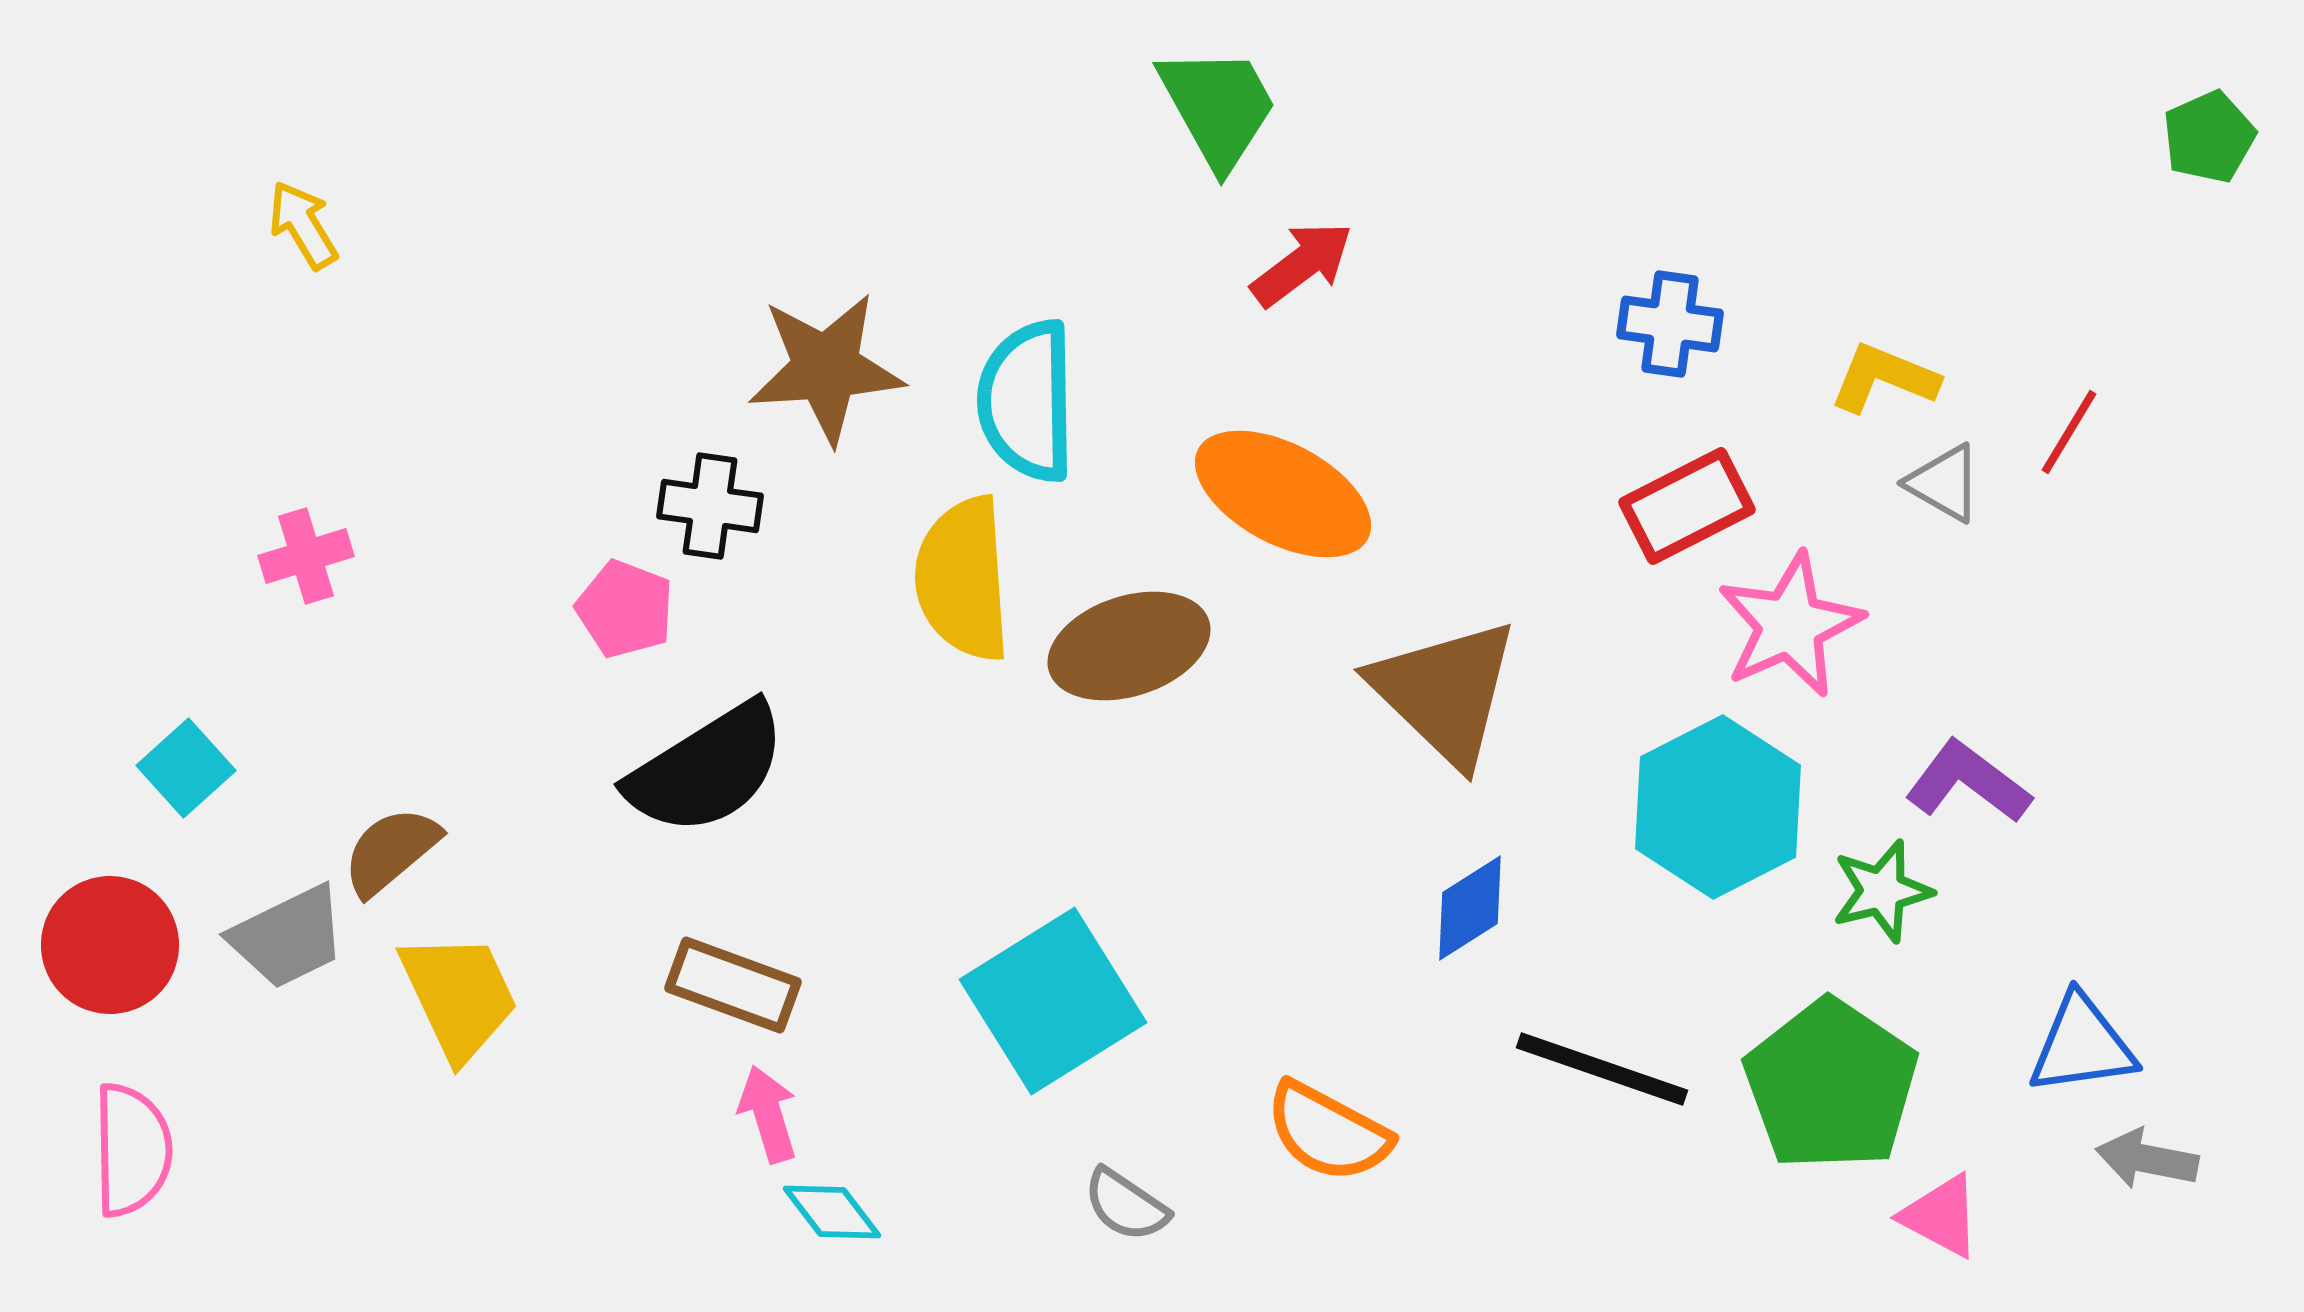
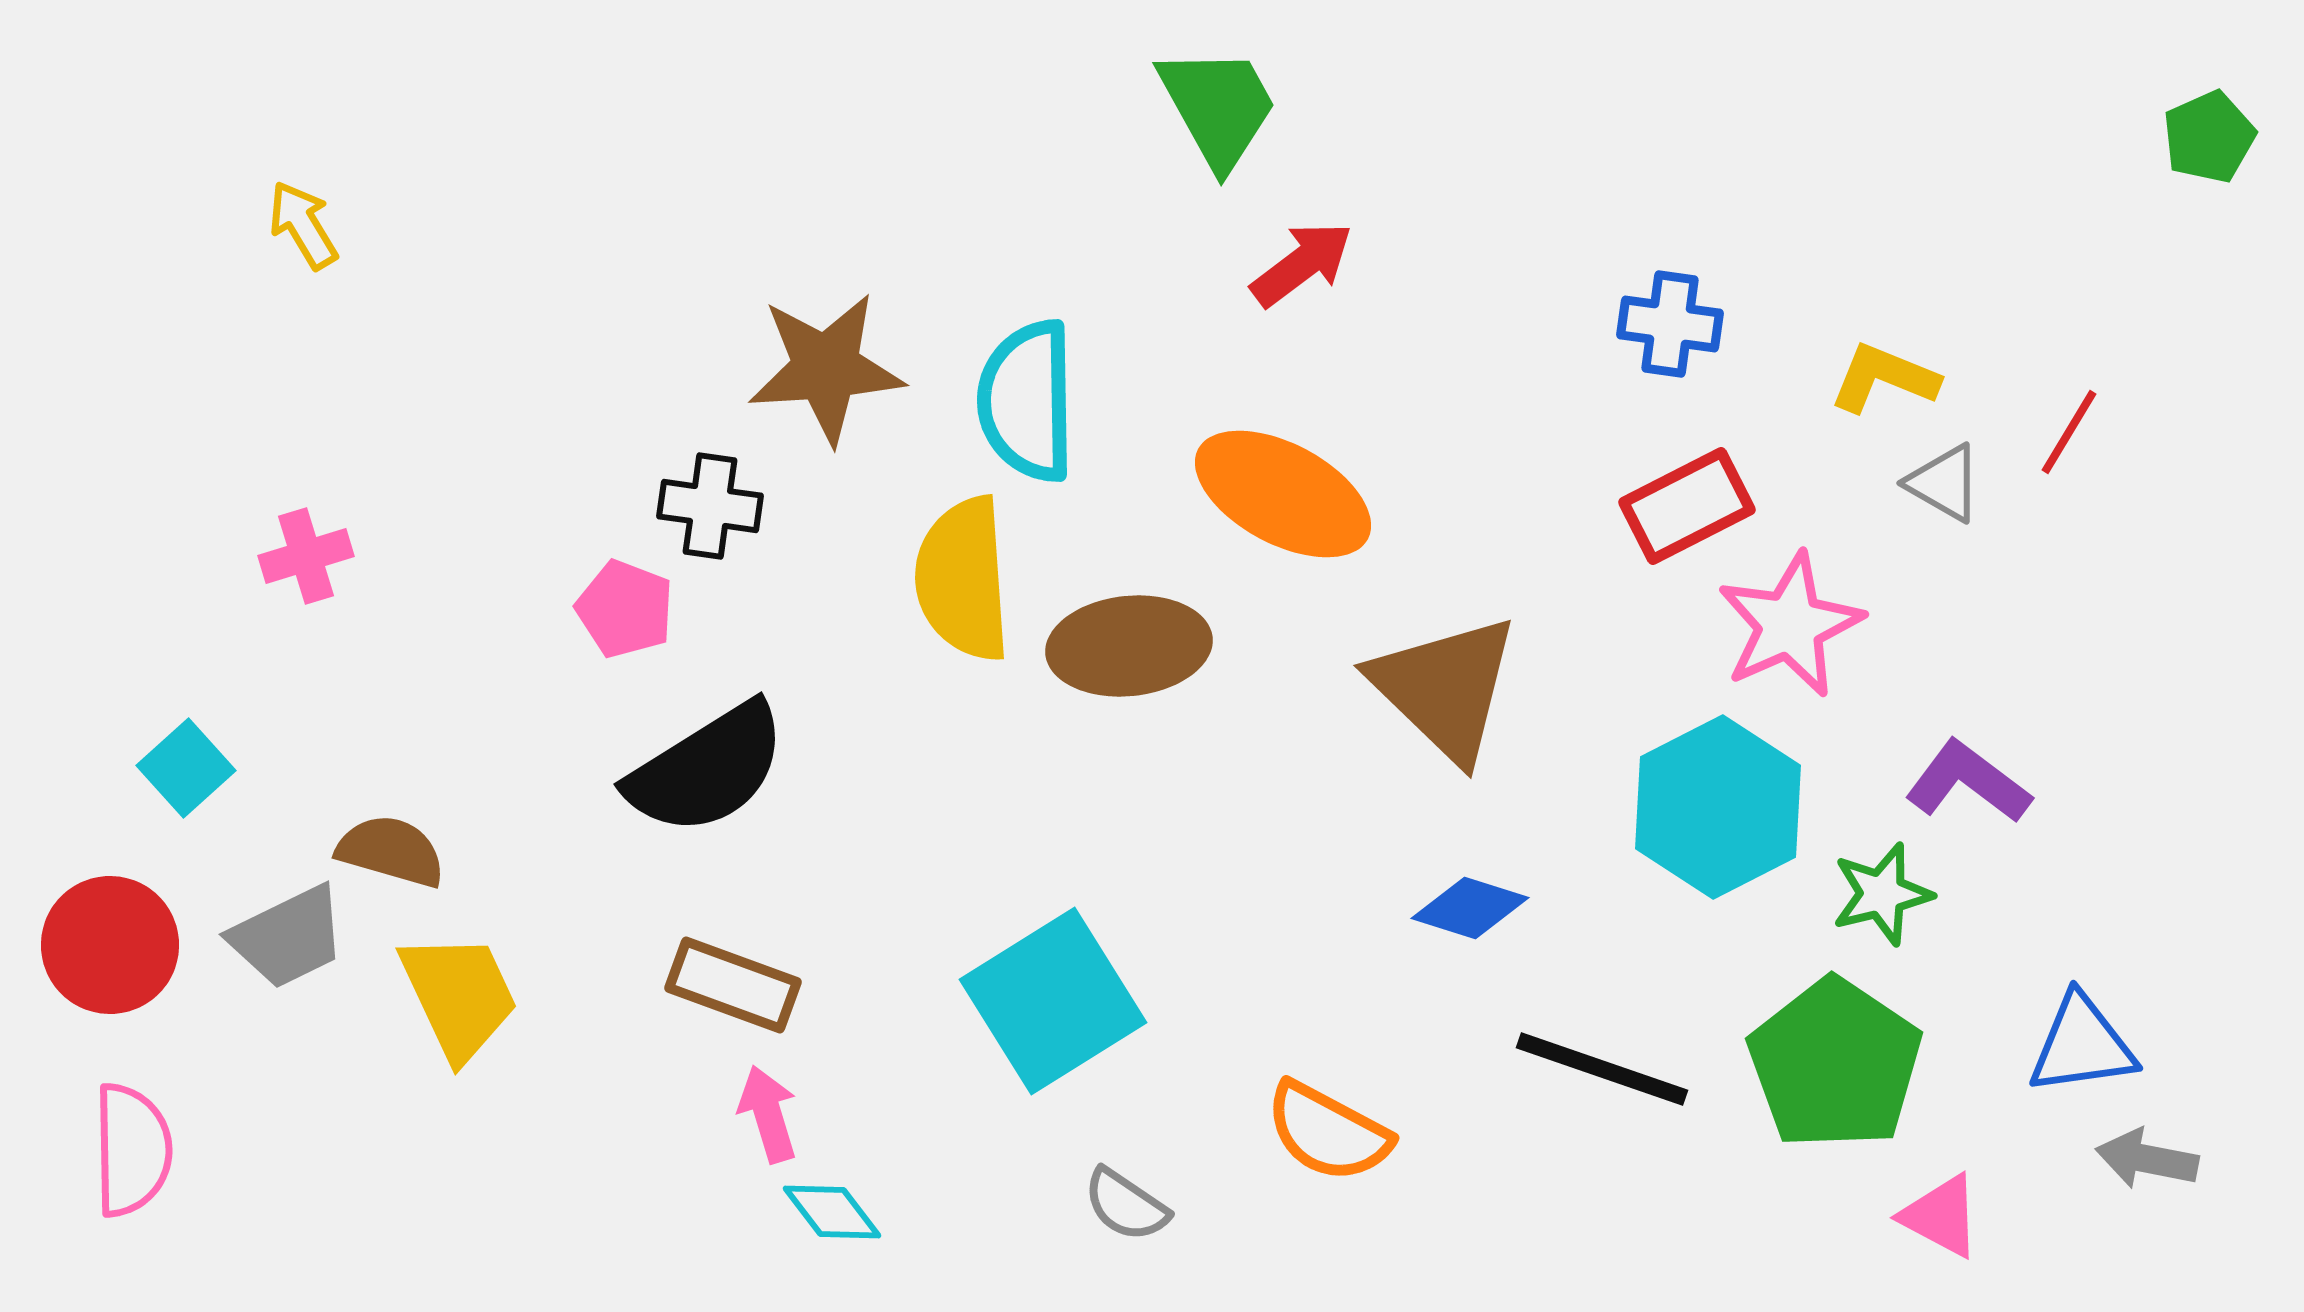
brown ellipse at (1129, 646): rotated 12 degrees clockwise
brown triangle at (1445, 692): moved 4 px up
brown semicircle at (391, 851): rotated 56 degrees clockwise
green star at (1882, 891): moved 3 px down
blue diamond at (1470, 908): rotated 50 degrees clockwise
green pentagon at (1831, 1085): moved 4 px right, 21 px up
